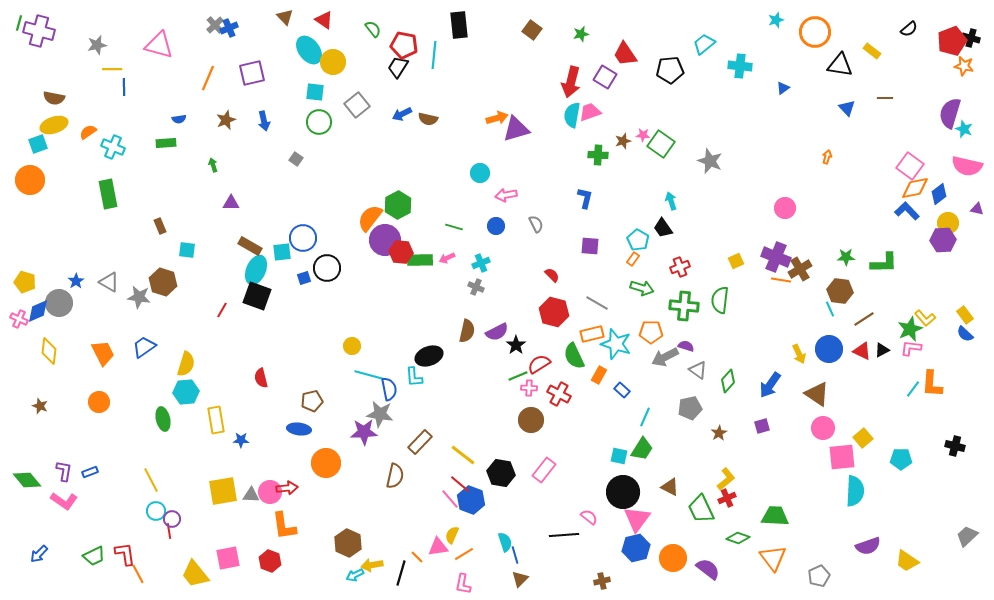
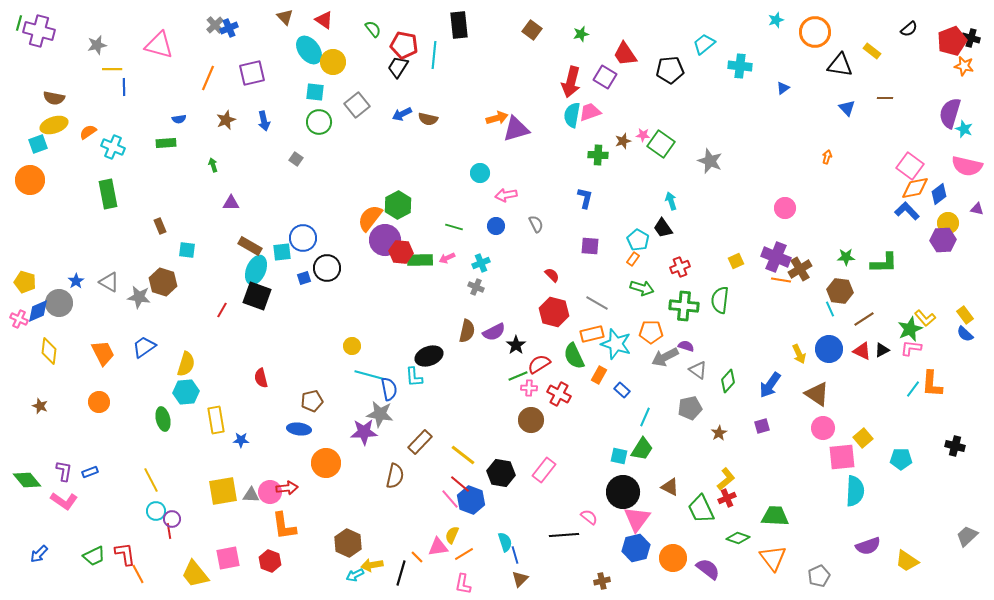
purple semicircle at (497, 332): moved 3 px left
